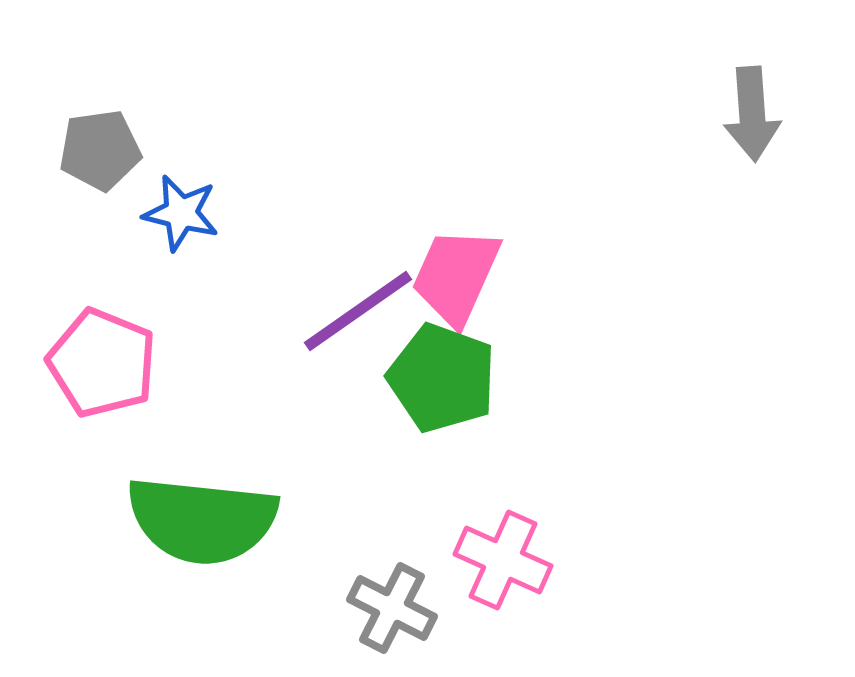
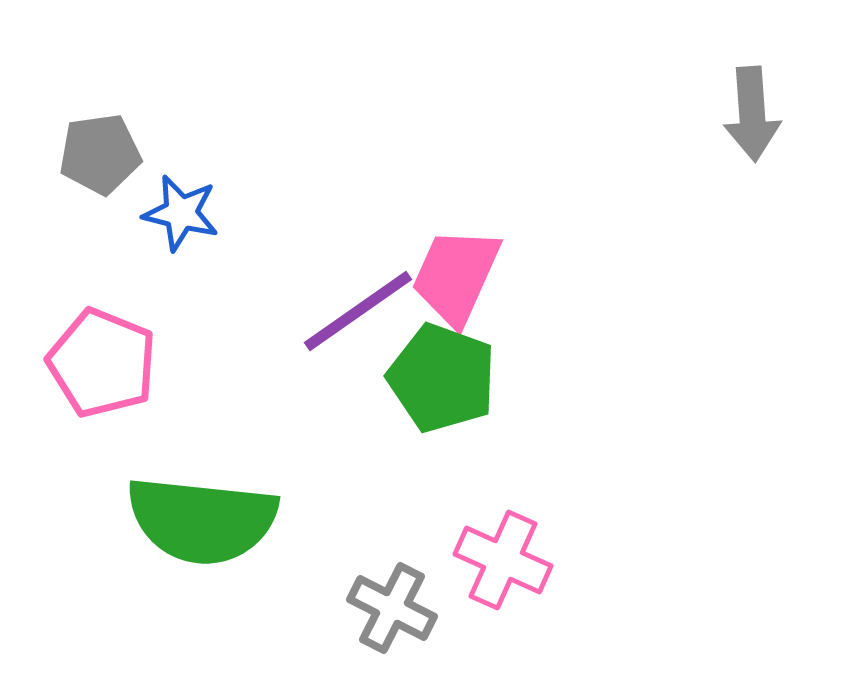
gray pentagon: moved 4 px down
